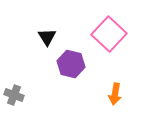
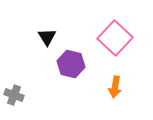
pink square: moved 6 px right, 4 px down
orange arrow: moved 7 px up
